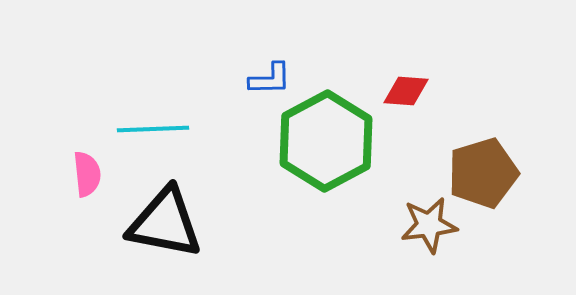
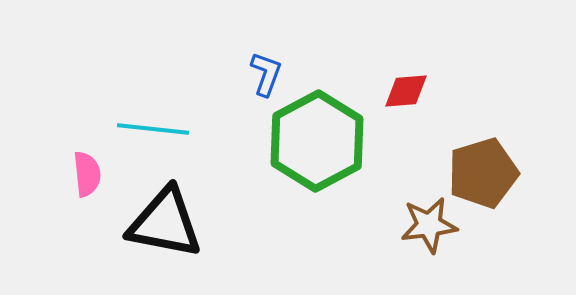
blue L-shape: moved 4 px left, 5 px up; rotated 69 degrees counterclockwise
red diamond: rotated 9 degrees counterclockwise
cyan line: rotated 8 degrees clockwise
green hexagon: moved 9 px left
